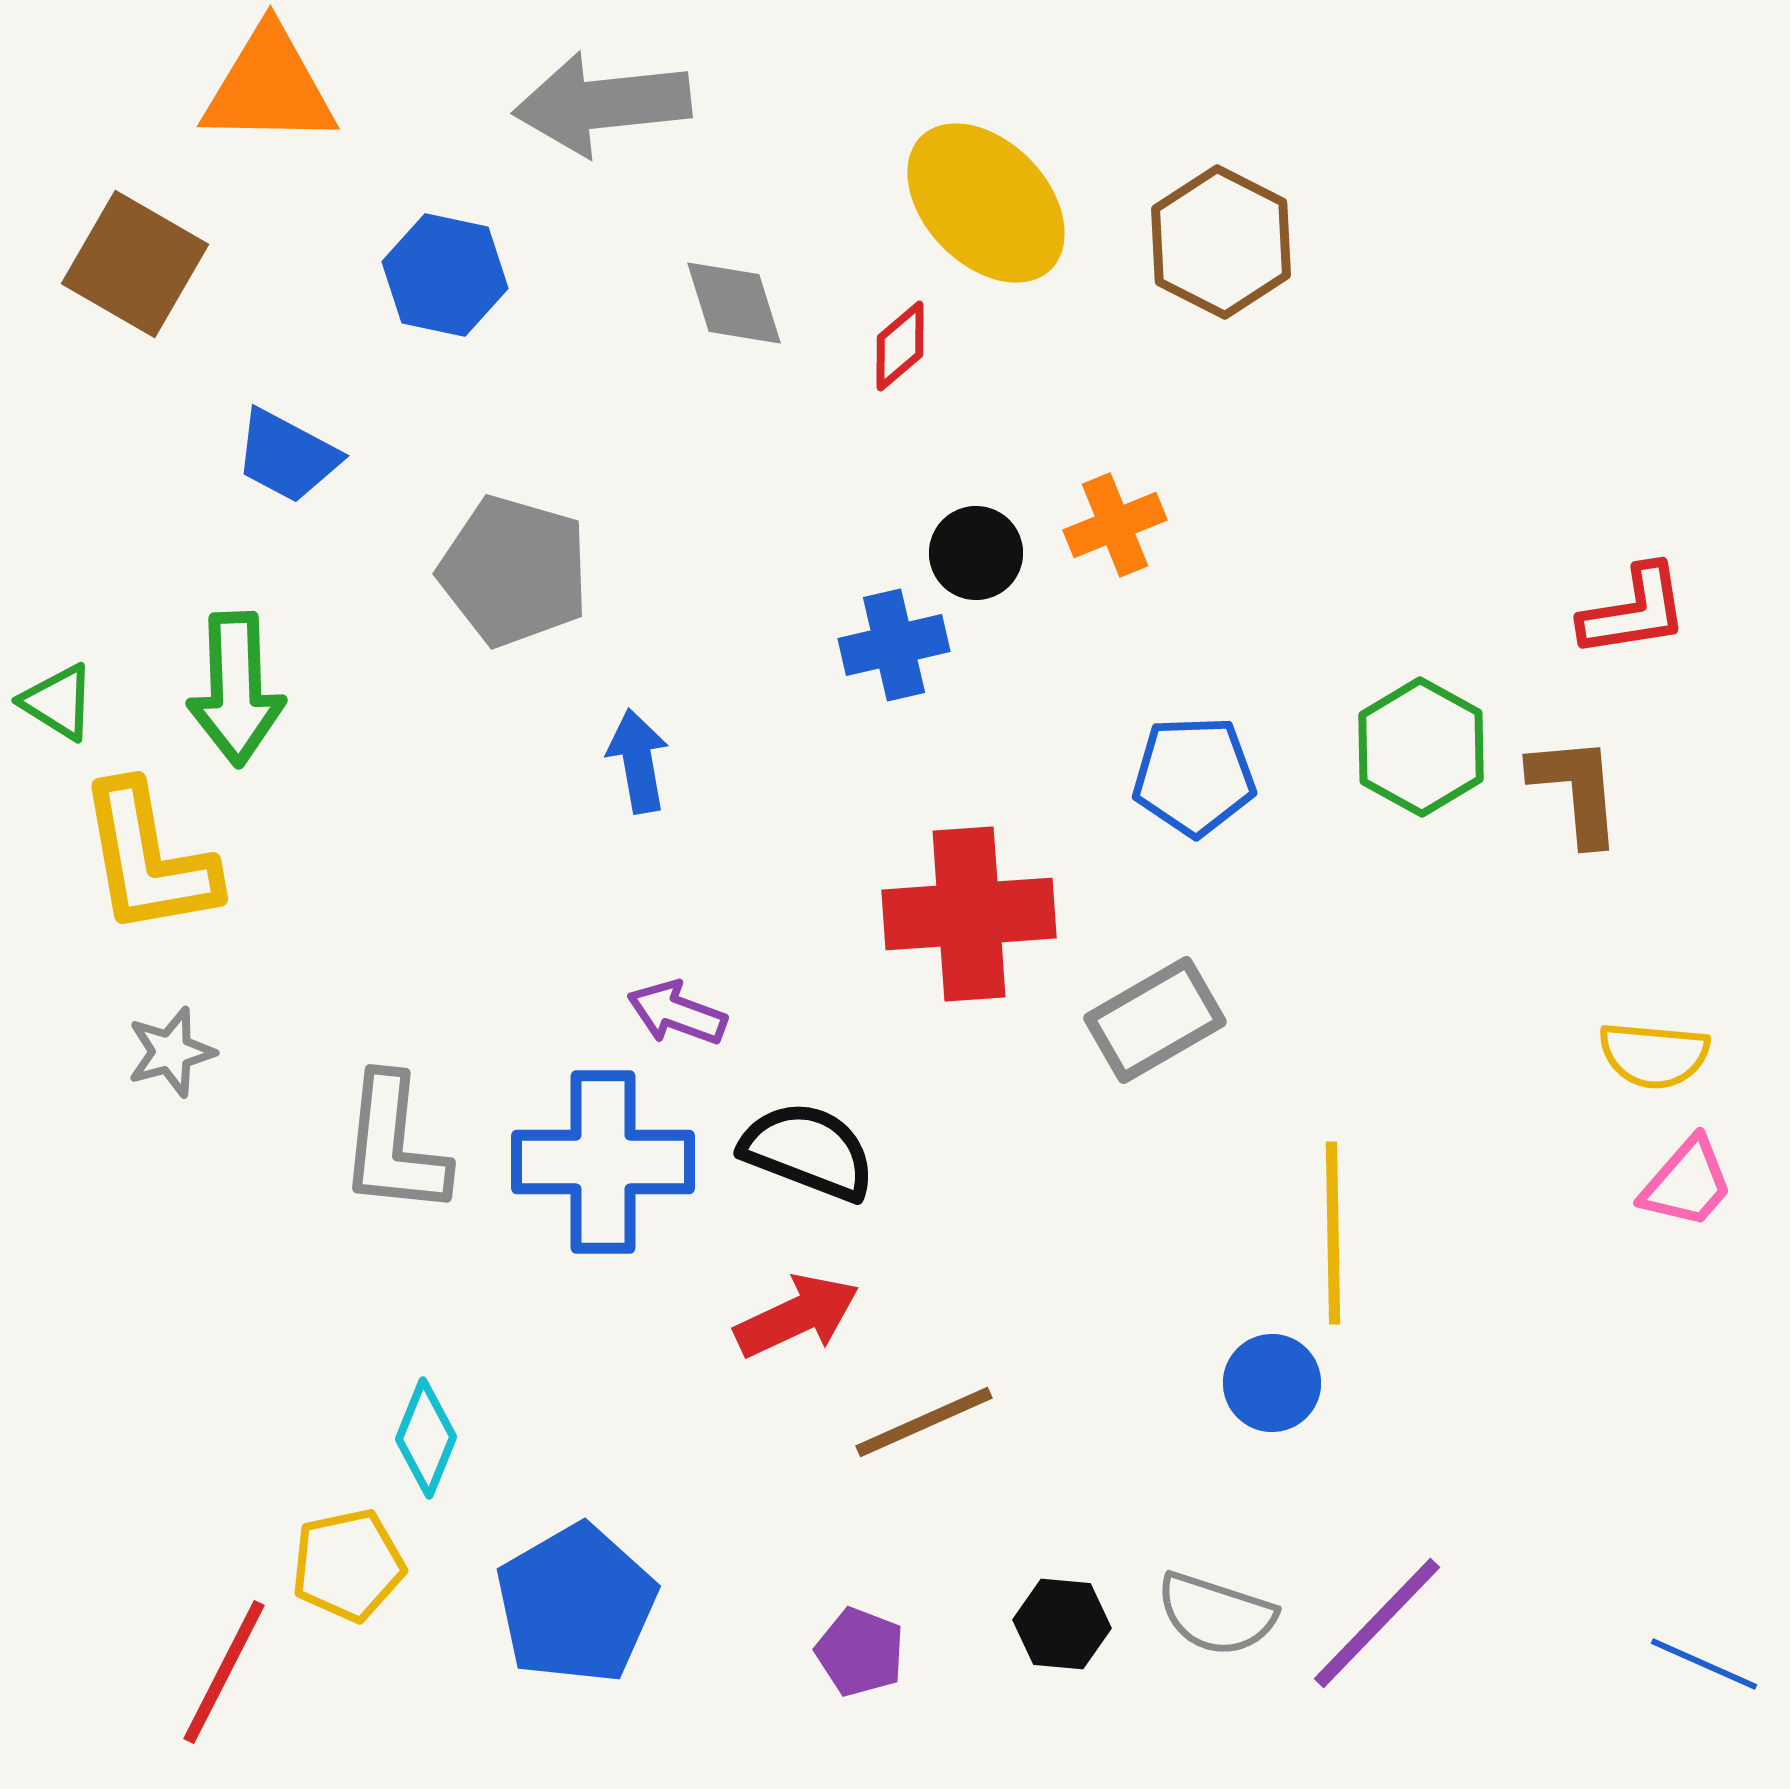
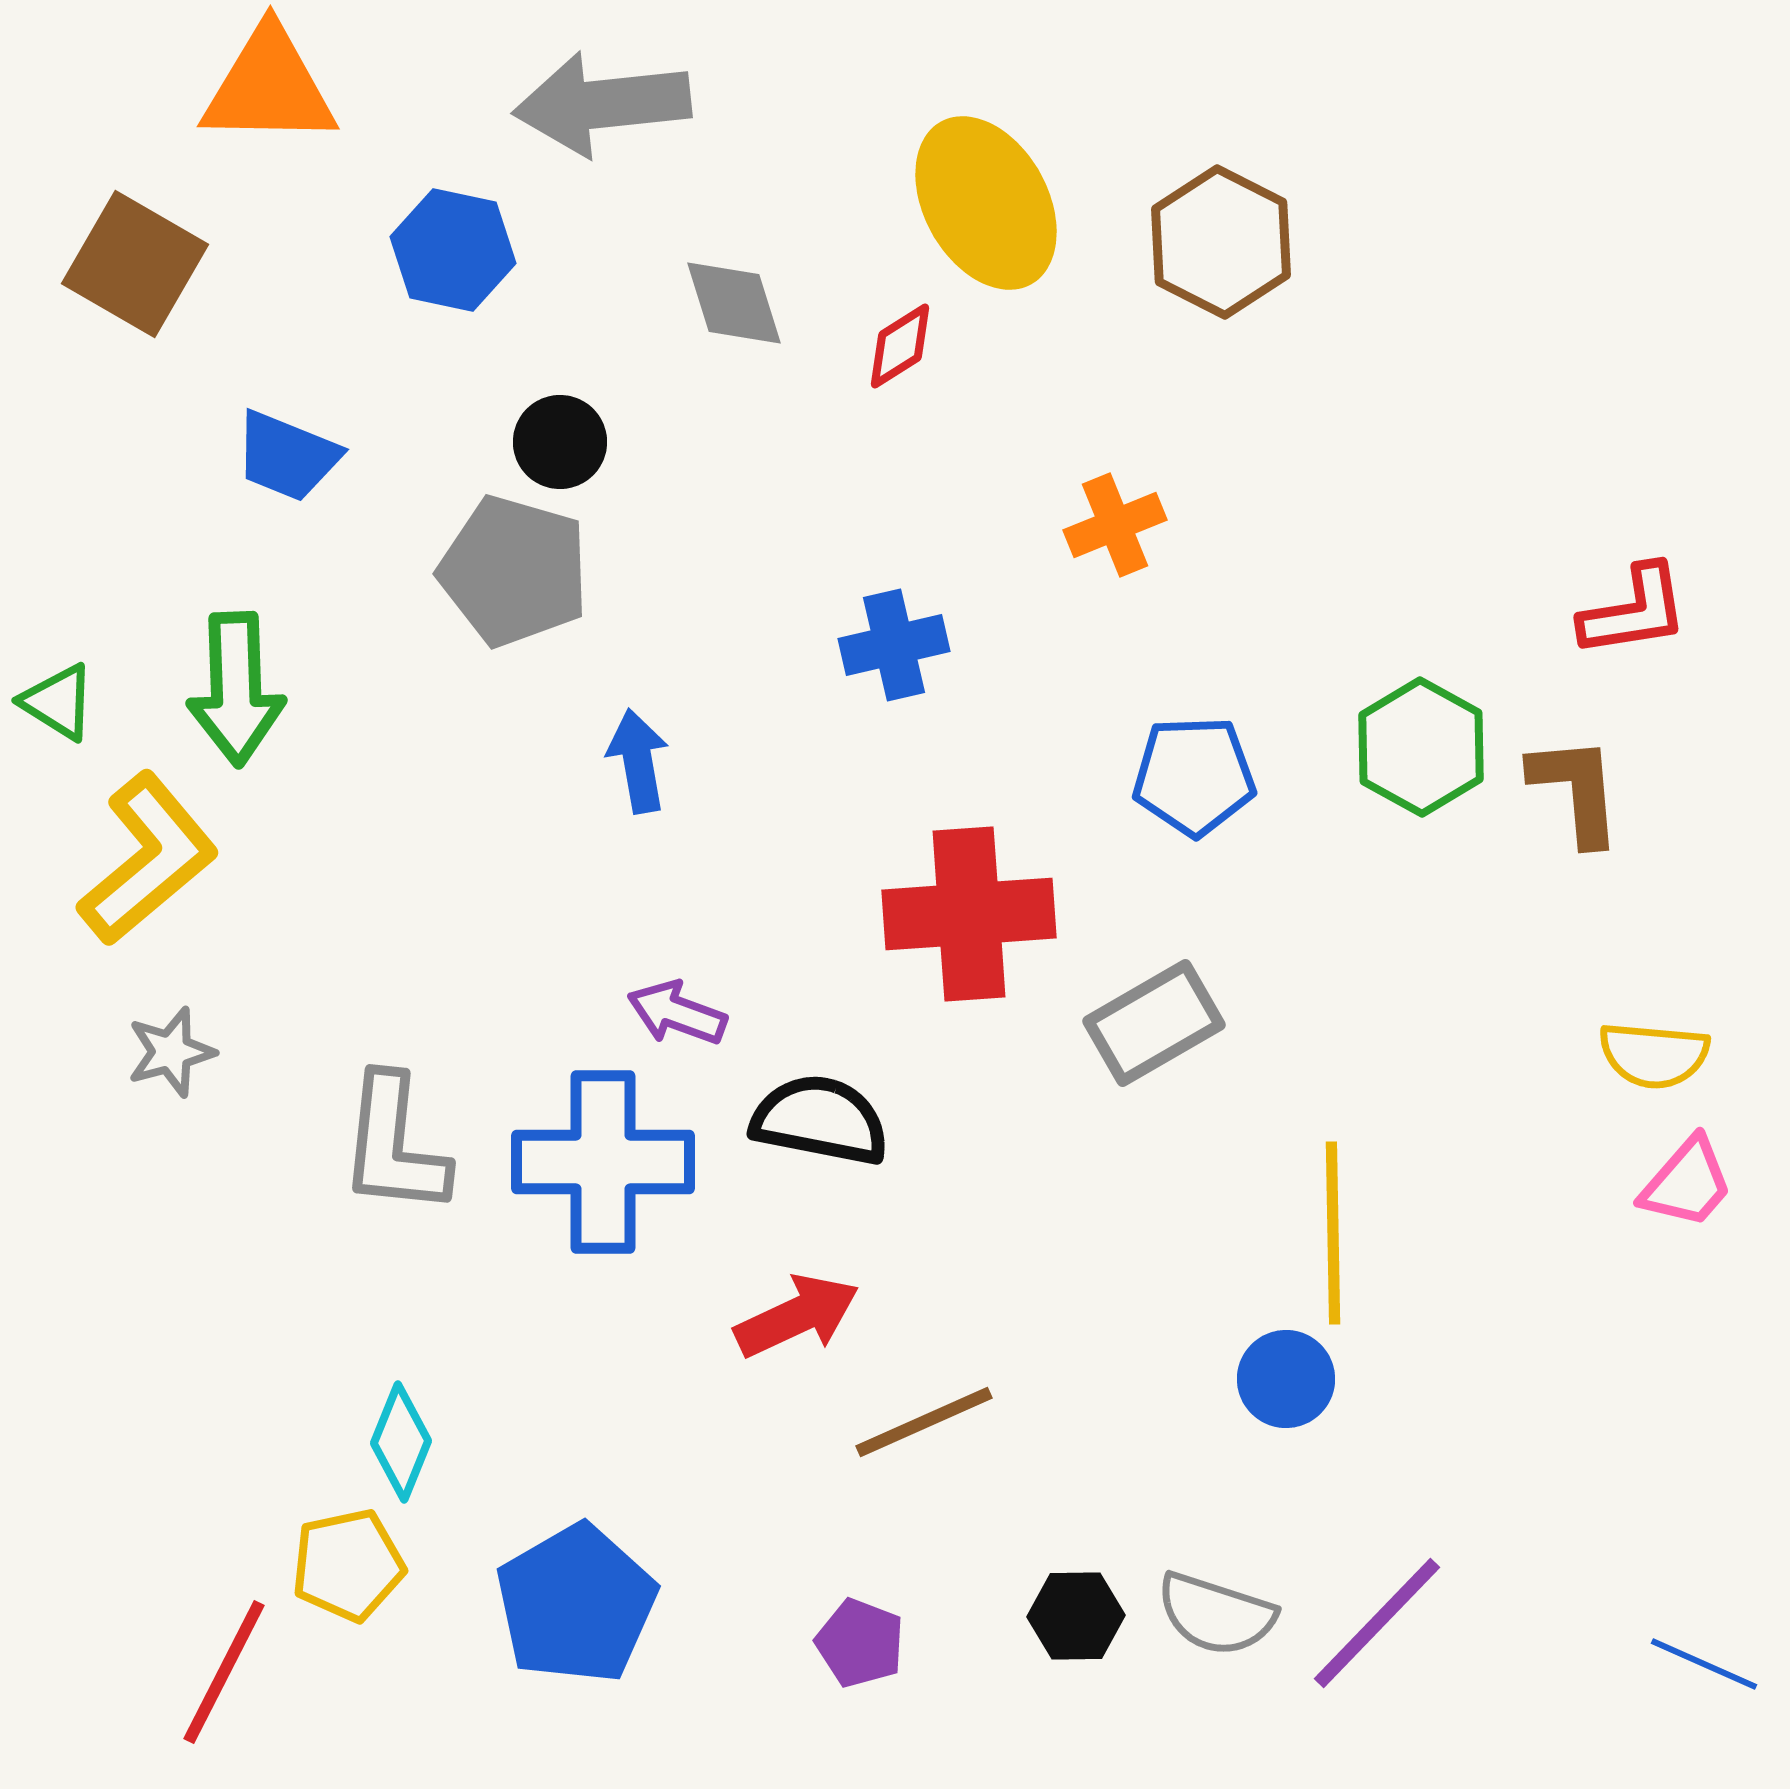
yellow ellipse at (986, 203): rotated 15 degrees clockwise
blue hexagon at (445, 275): moved 8 px right, 25 px up
red diamond at (900, 346): rotated 8 degrees clockwise
blue trapezoid at (287, 456): rotated 6 degrees counterclockwise
black circle at (976, 553): moved 416 px left, 111 px up
yellow L-shape at (148, 859): rotated 120 degrees counterclockwise
gray rectangle at (1155, 1020): moved 1 px left, 3 px down
black semicircle at (808, 1151): moved 12 px right, 31 px up; rotated 10 degrees counterclockwise
blue circle at (1272, 1383): moved 14 px right, 4 px up
cyan diamond at (426, 1438): moved 25 px left, 4 px down
black hexagon at (1062, 1624): moved 14 px right, 8 px up; rotated 6 degrees counterclockwise
purple pentagon at (860, 1652): moved 9 px up
